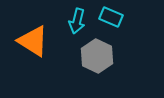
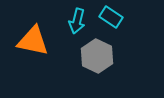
cyan rectangle: rotated 10 degrees clockwise
orange triangle: rotated 20 degrees counterclockwise
